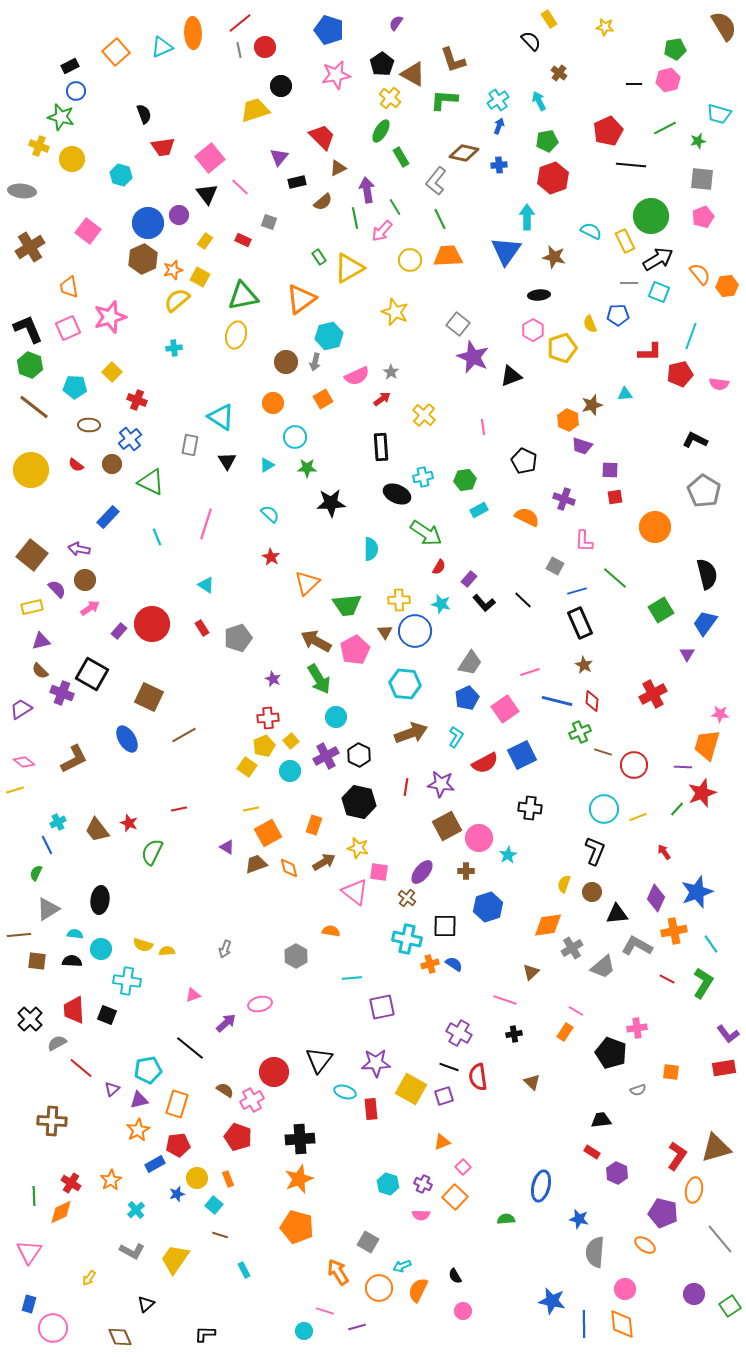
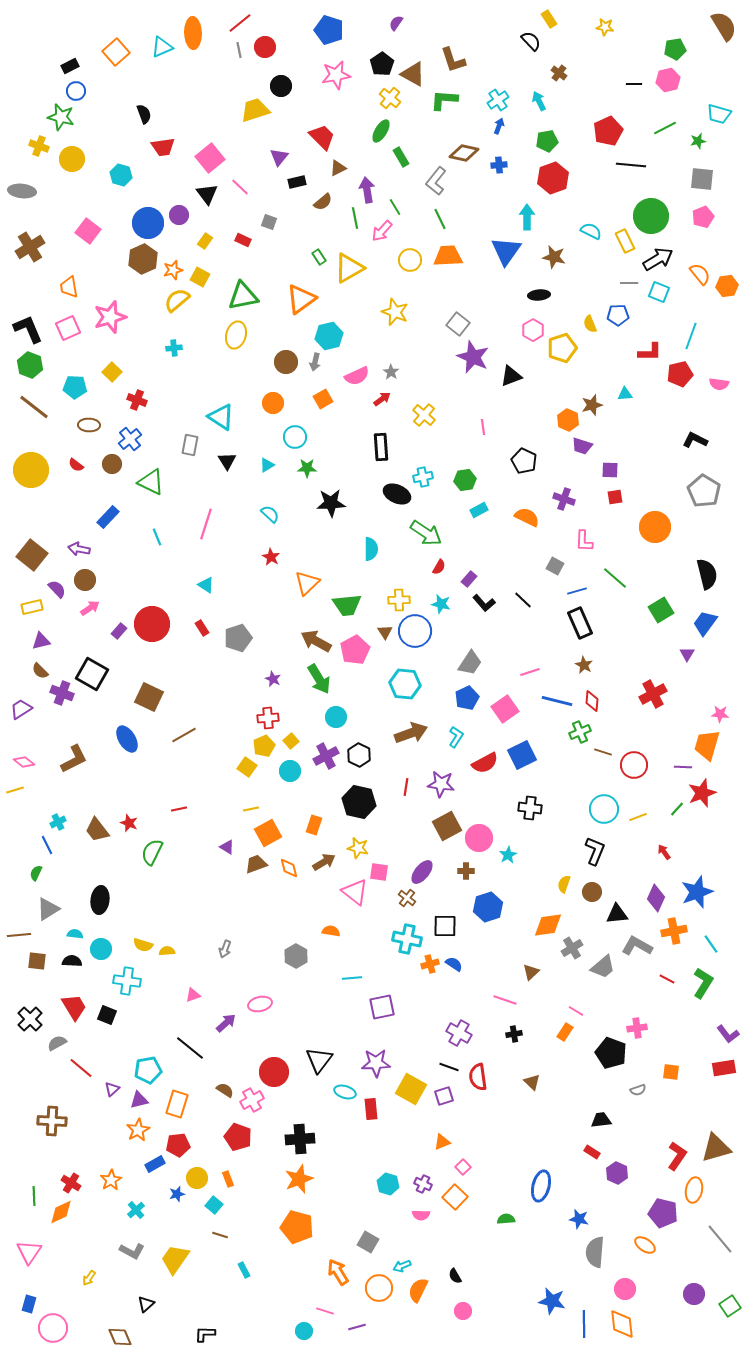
red trapezoid at (74, 1010): moved 3 px up; rotated 152 degrees clockwise
